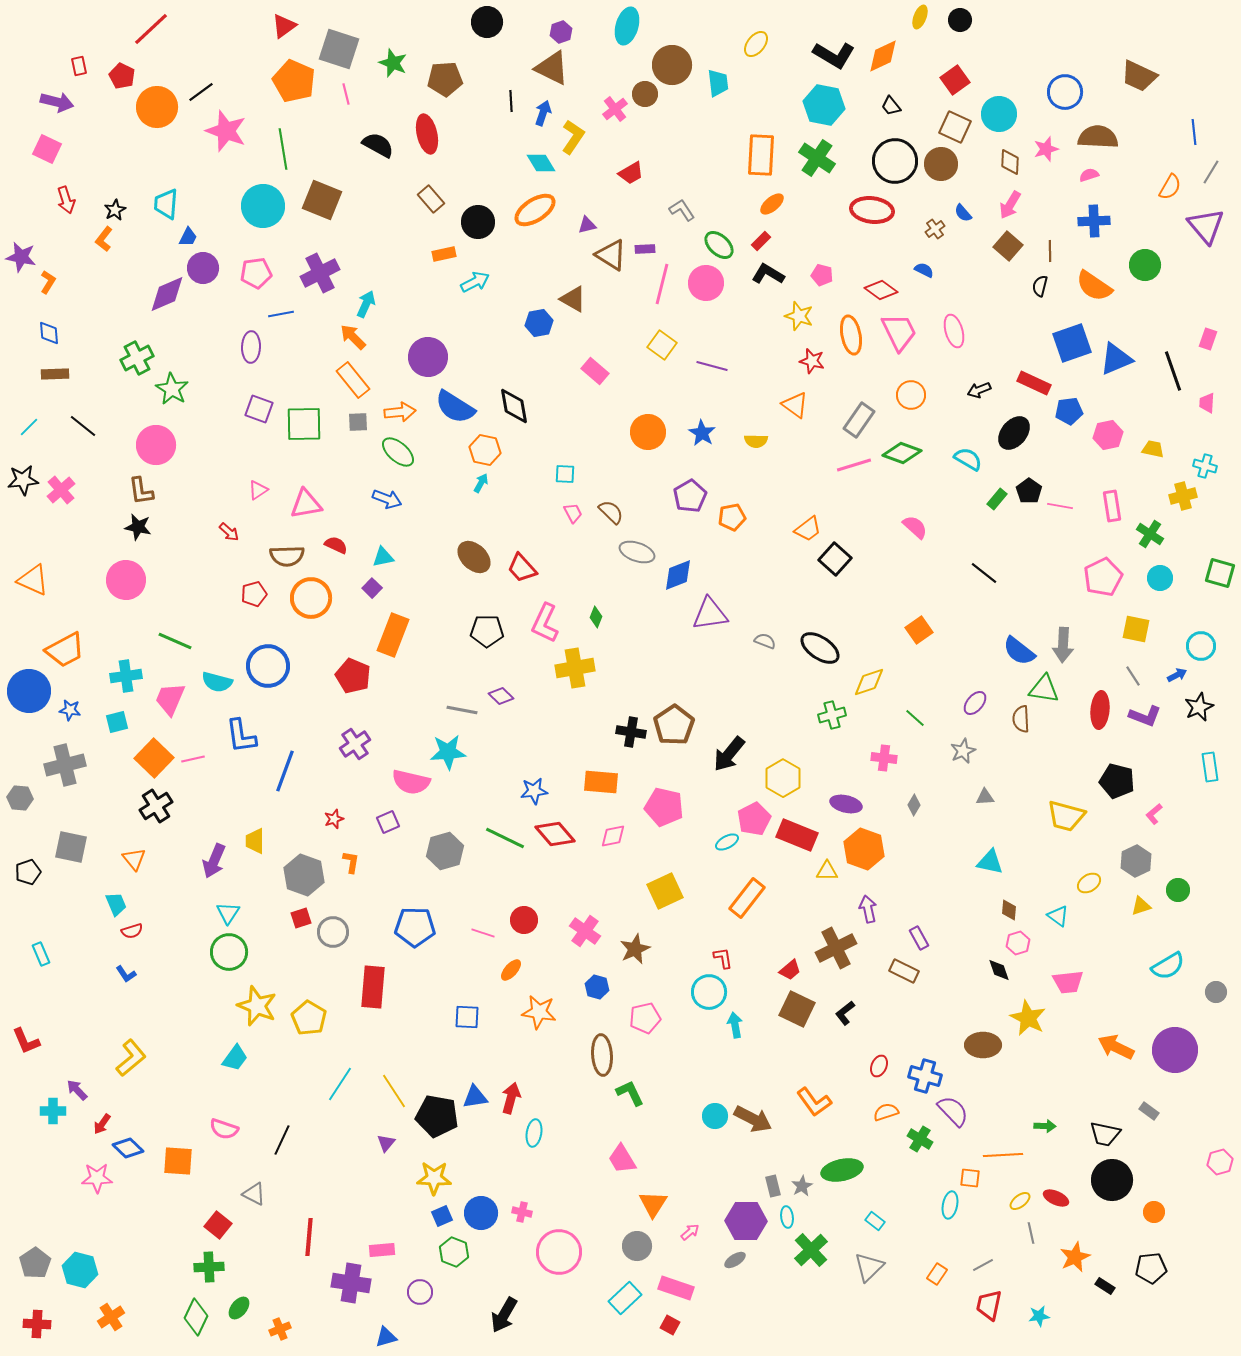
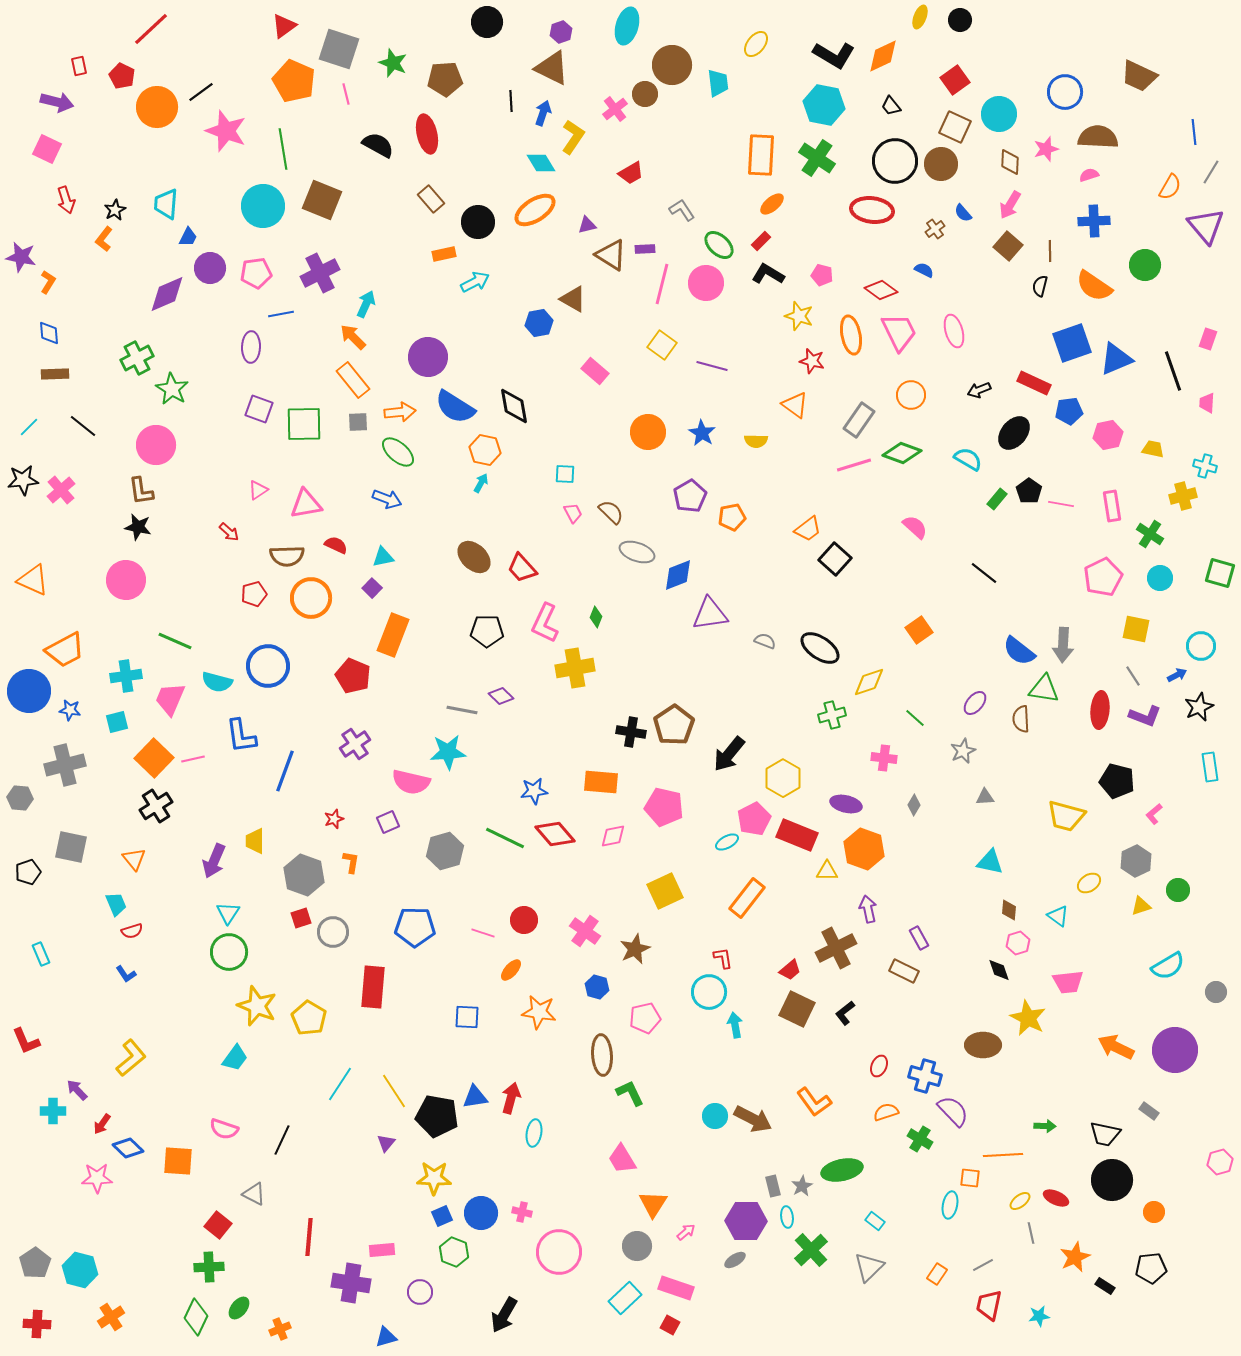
purple circle at (203, 268): moved 7 px right
pink line at (1060, 506): moved 1 px right, 2 px up
pink arrow at (690, 1232): moved 4 px left
